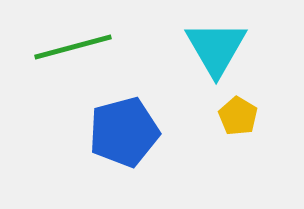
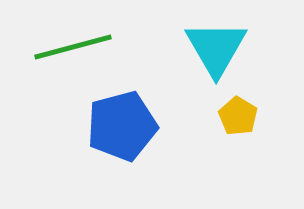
blue pentagon: moved 2 px left, 6 px up
